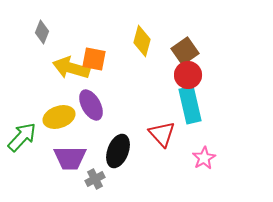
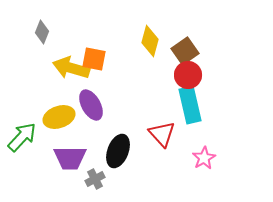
yellow diamond: moved 8 px right
